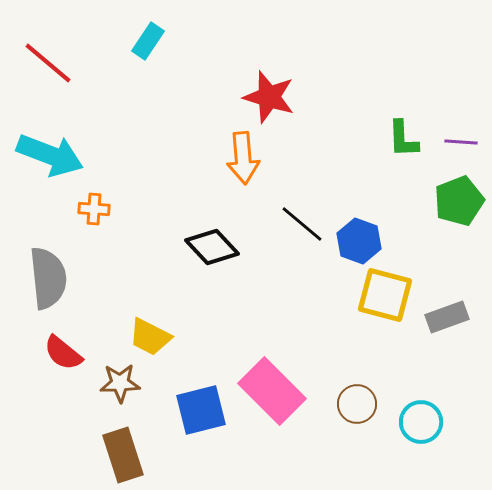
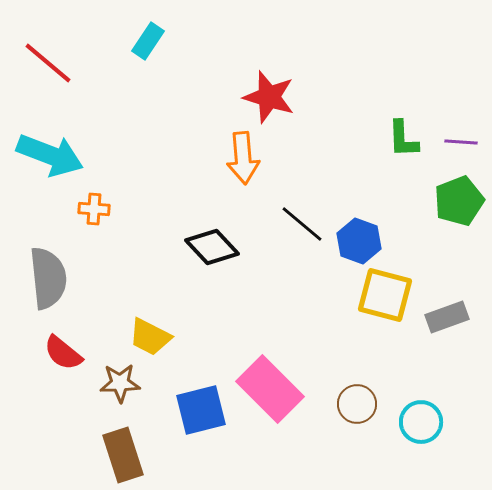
pink rectangle: moved 2 px left, 2 px up
